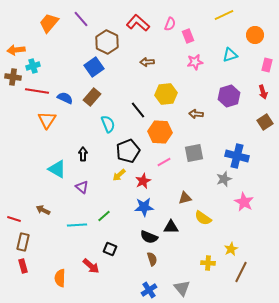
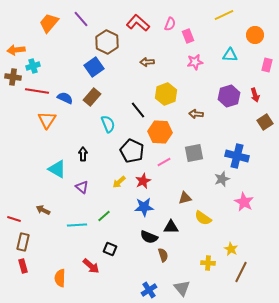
cyan triangle at (230, 55): rotated 21 degrees clockwise
red arrow at (263, 92): moved 8 px left, 3 px down
yellow hexagon at (166, 94): rotated 15 degrees counterclockwise
black pentagon at (128, 151): moved 4 px right; rotated 25 degrees counterclockwise
yellow arrow at (119, 175): moved 7 px down
gray star at (224, 179): moved 2 px left
yellow star at (231, 249): rotated 16 degrees counterclockwise
brown semicircle at (152, 259): moved 11 px right, 4 px up
